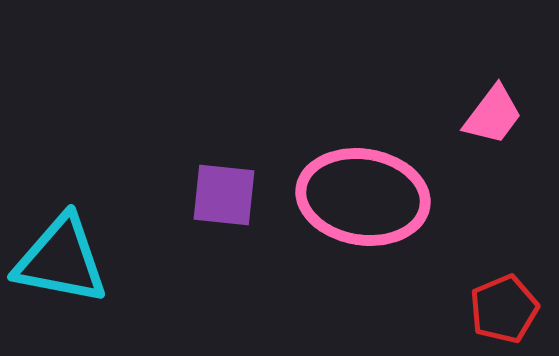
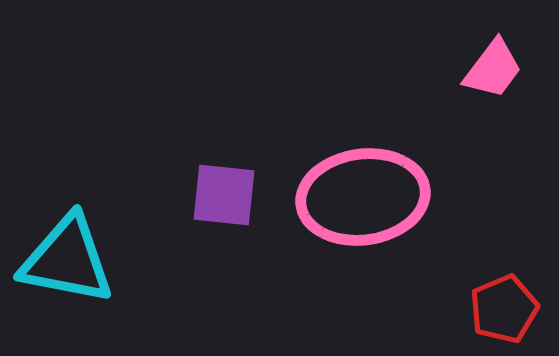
pink trapezoid: moved 46 px up
pink ellipse: rotated 17 degrees counterclockwise
cyan triangle: moved 6 px right
